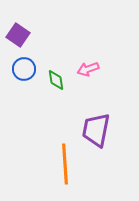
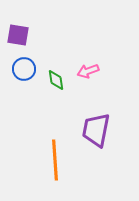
purple square: rotated 25 degrees counterclockwise
pink arrow: moved 2 px down
orange line: moved 10 px left, 4 px up
